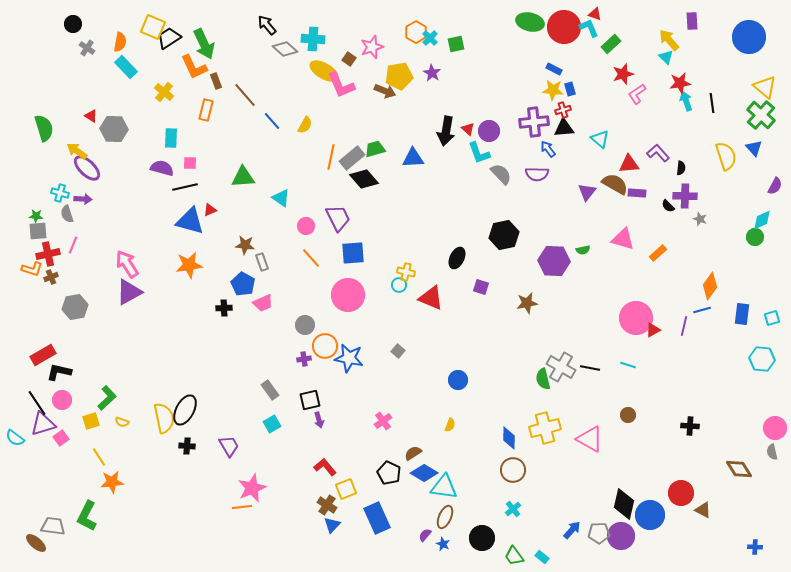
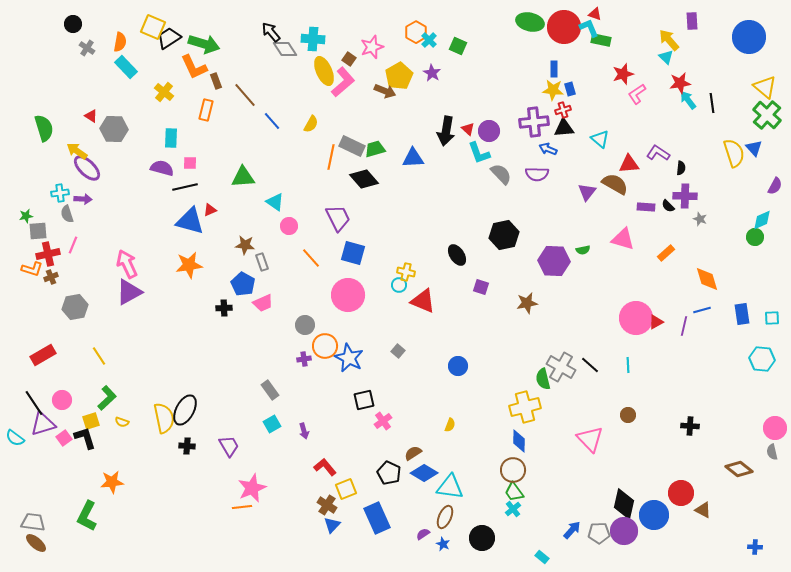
black arrow at (267, 25): moved 4 px right, 7 px down
cyan cross at (430, 38): moved 1 px left, 2 px down
green arrow at (204, 44): rotated 48 degrees counterclockwise
green square at (456, 44): moved 2 px right, 2 px down; rotated 36 degrees clockwise
green rectangle at (611, 44): moved 10 px left, 4 px up; rotated 54 degrees clockwise
gray diamond at (285, 49): rotated 15 degrees clockwise
blue rectangle at (554, 69): rotated 63 degrees clockwise
yellow ellipse at (324, 71): rotated 36 degrees clockwise
yellow pentagon at (399, 76): rotated 20 degrees counterclockwise
pink L-shape at (341, 85): moved 2 px right, 3 px up; rotated 108 degrees counterclockwise
cyan arrow at (686, 101): moved 2 px right, 1 px up; rotated 18 degrees counterclockwise
green cross at (761, 115): moved 6 px right
yellow semicircle at (305, 125): moved 6 px right, 1 px up
blue arrow at (548, 149): rotated 30 degrees counterclockwise
purple L-shape at (658, 153): rotated 15 degrees counterclockwise
yellow semicircle at (726, 156): moved 8 px right, 3 px up
gray rectangle at (352, 158): moved 12 px up; rotated 65 degrees clockwise
cyan cross at (60, 193): rotated 24 degrees counterclockwise
purple rectangle at (637, 193): moved 9 px right, 14 px down
cyan triangle at (281, 198): moved 6 px left, 4 px down
green star at (36, 216): moved 10 px left; rotated 16 degrees counterclockwise
pink circle at (306, 226): moved 17 px left
blue square at (353, 253): rotated 20 degrees clockwise
orange rectangle at (658, 253): moved 8 px right
black ellipse at (457, 258): moved 3 px up; rotated 60 degrees counterclockwise
pink arrow at (127, 264): rotated 8 degrees clockwise
orange diamond at (710, 286): moved 3 px left, 7 px up; rotated 52 degrees counterclockwise
red triangle at (431, 298): moved 8 px left, 3 px down
blue rectangle at (742, 314): rotated 15 degrees counterclockwise
cyan square at (772, 318): rotated 14 degrees clockwise
red triangle at (653, 330): moved 3 px right, 8 px up
blue star at (349, 358): rotated 16 degrees clockwise
cyan line at (628, 365): rotated 70 degrees clockwise
black line at (590, 368): moved 3 px up; rotated 30 degrees clockwise
black L-shape at (59, 372): moved 26 px right, 66 px down; rotated 60 degrees clockwise
blue circle at (458, 380): moved 14 px up
black square at (310, 400): moved 54 px right
black line at (37, 403): moved 3 px left
purple arrow at (319, 420): moved 15 px left, 11 px down
yellow cross at (545, 428): moved 20 px left, 21 px up
pink square at (61, 438): moved 3 px right
blue diamond at (509, 438): moved 10 px right, 3 px down
pink triangle at (590, 439): rotated 16 degrees clockwise
yellow line at (99, 457): moved 101 px up
brown diamond at (739, 469): rotated 20 degrees counterclockwise
cyan triangle at (444, 487): moved 6 px right
blue circle at (650, 515): moved 4 px right
gray trapezoid at (53, 526): moved 20 px left, 4 px up
purple semicircle at (425, 535): moved 2 px left, 1 px up; rotated 16 degrees clockwise
purple circle at (621, 536): moved 3 px right, 5 px up
green trapezoid at (514, 556): moved 64 px up
